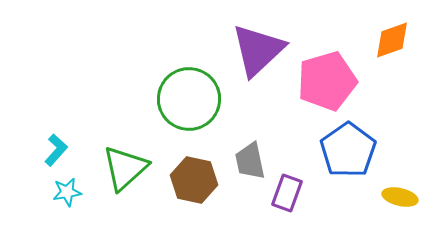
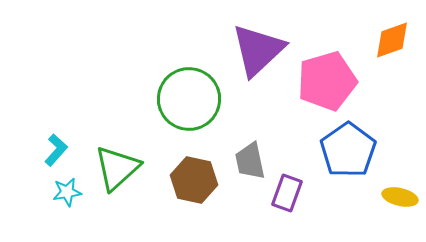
green triangle: moved 8 px left
